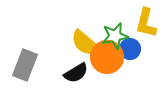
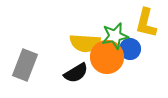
yellow semicircle: rotated 36 degrees counterclockwise
